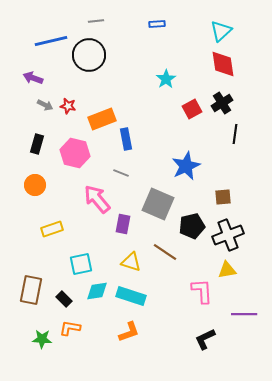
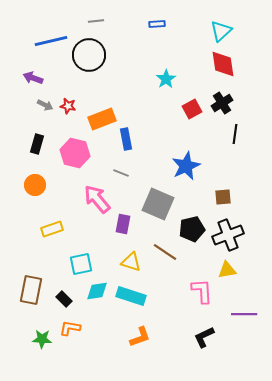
black pentagon at (192, 226): moved 3 px down
orange L-shape at (129, 332): moved 11 px right, 5 px down
black L-shape at (205, 339): moved 1 px left, 2 px up
